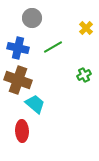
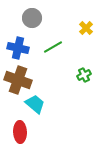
red ellipse: moved 2 px left, 1 px down
